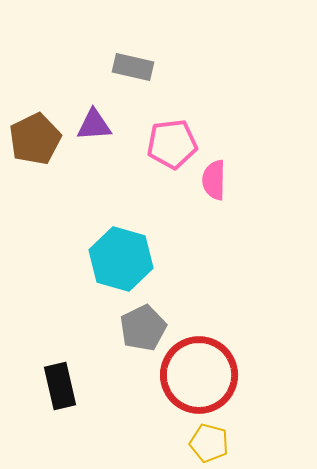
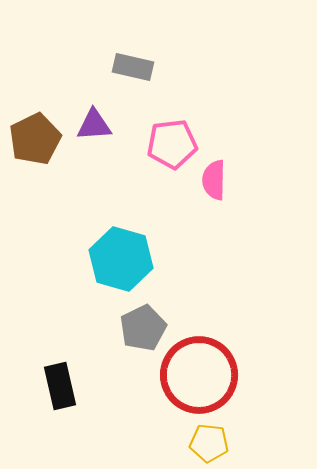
yellow pentagon: rotated 9 degrees counterclockwise
